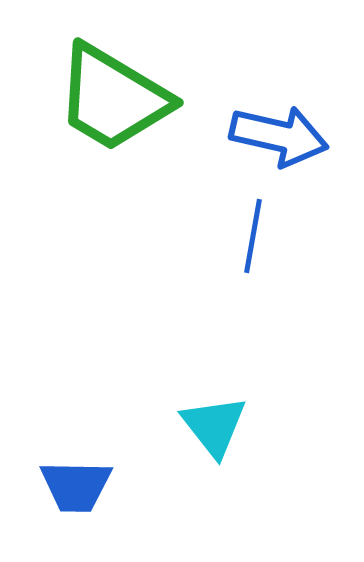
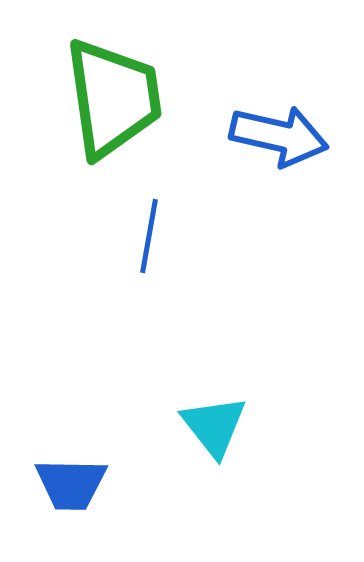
green trapezoid: rotated 129 degrees counterclockwise
blue line: moved 104 px left
blue trapezoid: moved 5 px left, 2 px up
